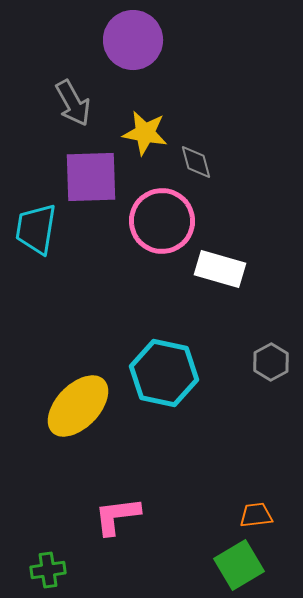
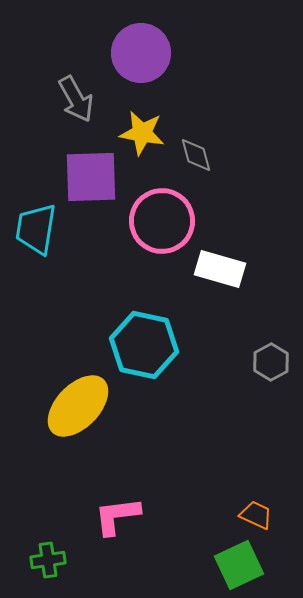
purple circle: moved 8 px right, 13 px down
gray arrow: moved 3 px right, 4 px up
yellow star: moved 3 px left
gray diamond: moved 7 px up
cyan hexagon: moved 20 px left, 28 px up
orange trapezoid: rotated 32 degrees clockwise
green square: rotated 6 degrees clockwise
green cross: moved 10 px up
